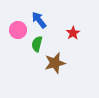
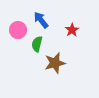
blue arrow: moved 2 px right
red star: moved 1 px left, 3 px up
